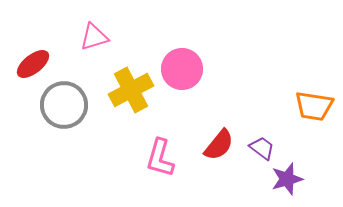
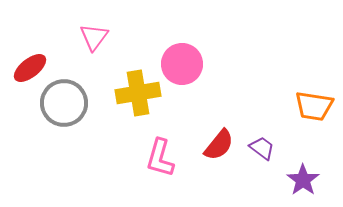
pink triangle: rotated 36 degrees counterclockwise
red ellipse: moved 3 px left, 4 px down
pink circle: moved 5 px up
yellow cross: moved 7 px right, 3 px down; rotated 18 degrees clockwise
gray circle: moved 2 px up
purple star: moved 16 px right, 1 px down; rotated 20 degrees counterclockwise
